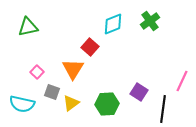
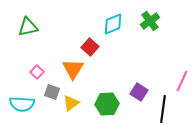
cyan semicircle: rotated 10 degrees counterclockwise
